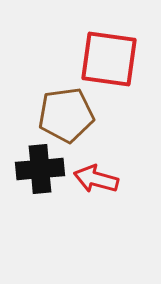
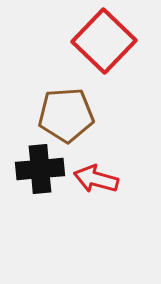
red square: moved 5 px left, 18 px up; rotated 36 degrees clockwise
brown pentagon: rotated 4 degrees clockwise
